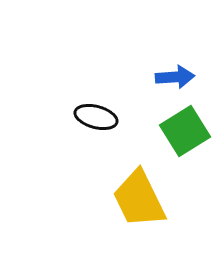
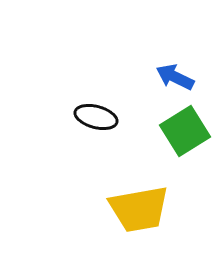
blue arrow: rotated 150 degrees counterclockwise
yellow trapezoid: moved 10 px down; rotated 74 degrees counterclockwise
